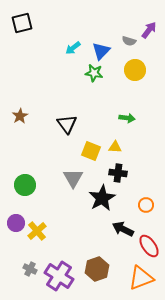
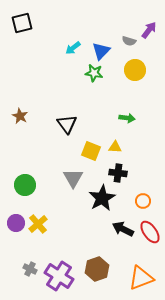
brown star: rotated 14 degrees counterclockwise
orange circle: moved 3 px left, 4 px up
yellow cross: moved 1 px right, 7 px up
red ellipse: moved 1 px right, 14 px up
